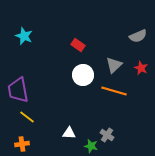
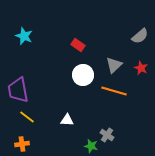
gray semicircle: moved 2 px right; rotated 18 degrees counterclockwise
white triangle: moved 2 px left, 13 px up
